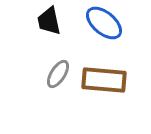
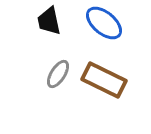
brown rectangle: rotated 21 degrees clockwise
